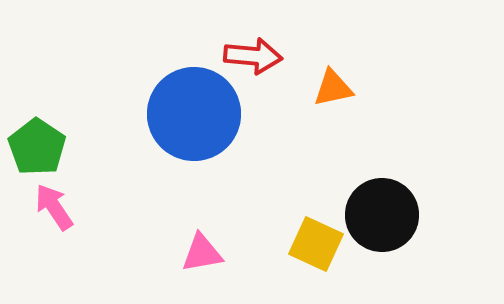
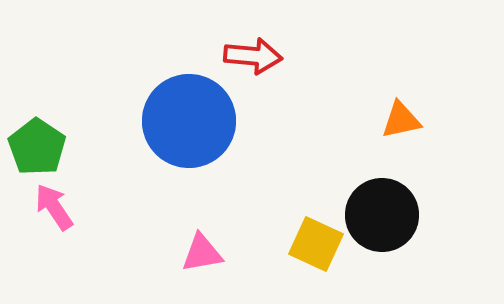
orange triangle: moved 68 px right, 32 px down
blue circle: moved 5 px left, 7 px down
